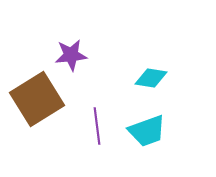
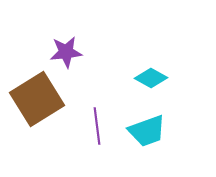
purple star: moved 5 px left, 3 px up
cyan diamond: rotated 20 degrees clockwise
